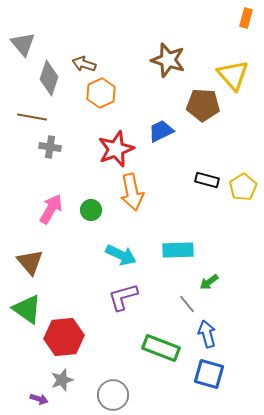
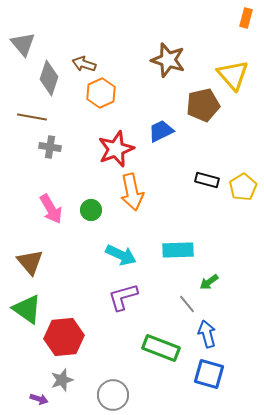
brown pentagon: rotated 16 degrees counterclockwise
pink arrow: rotated 120 degrees clockwise
